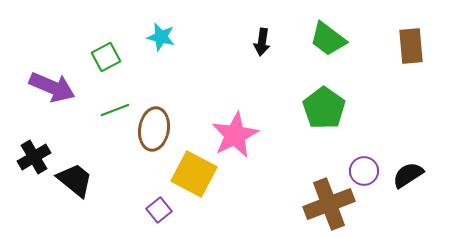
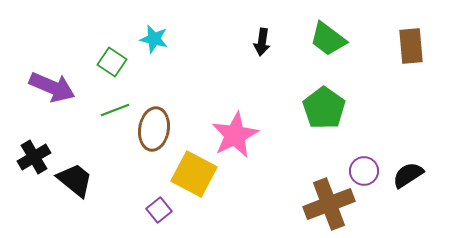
cyan star: moved 7 px left, 2 px down
green square: moved 6 px right, 5 px down; rotated 28 degrees counterclockwise
